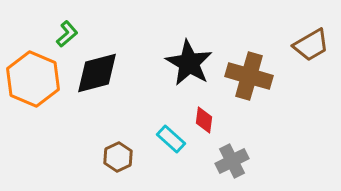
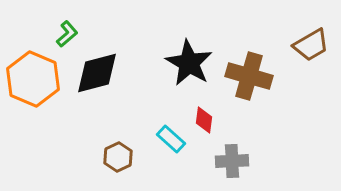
gray cross: rotated 24 degrees clockwise
